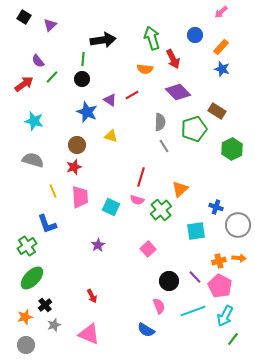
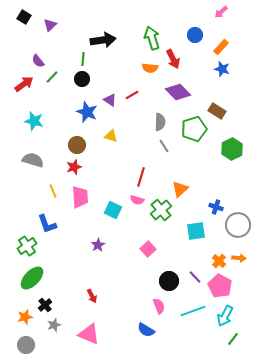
orange semicircle at (145, 69): moved 5 px right, 1 px up
cyan square at (111, 207): moved 2 px right, 3 px down
orange cross at (219, 261): rotated 32 degrees counterclockwise
